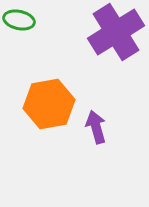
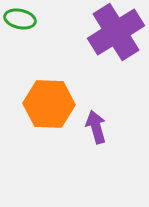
green ellipse: moved 1 px right, 1 px up
orange hexagon: rotated 12 degrees clockwise
